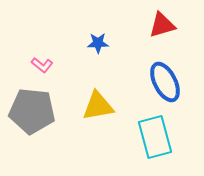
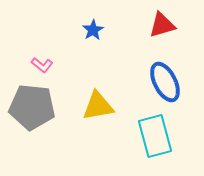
blue star: moved 5 px left, 13 px up; rotated 30 degrees counterclockwise
gray pentagon: moved 4 px up
cyan rectangle: moved 1 px up
